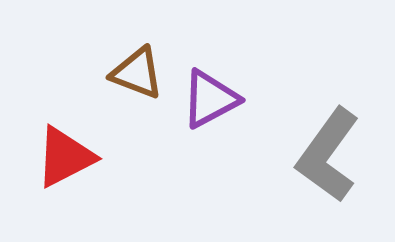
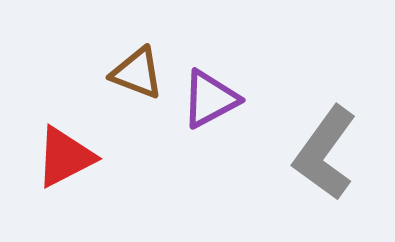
gray L-shape: moved 3 px left, 2 px up
